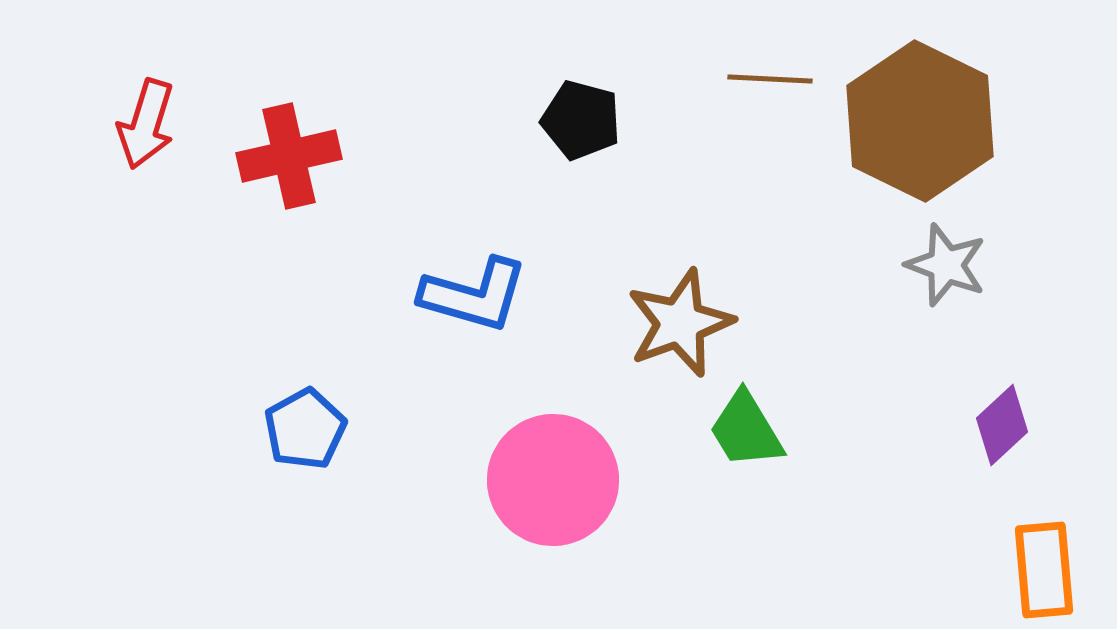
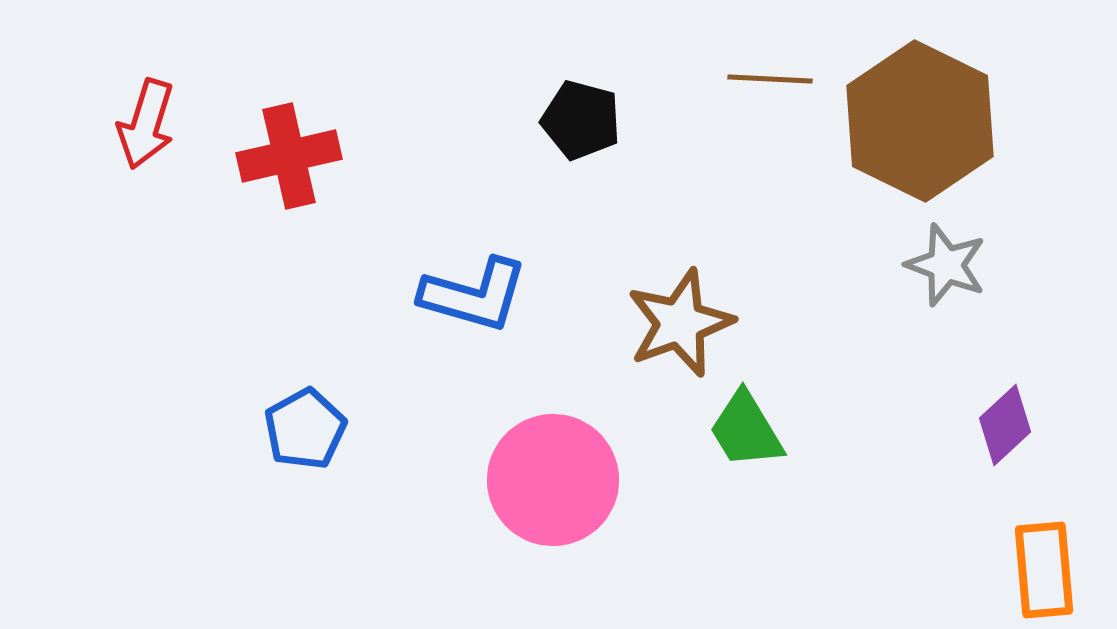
purple diamond: moved 3 px right
